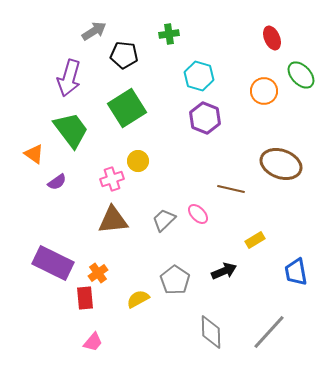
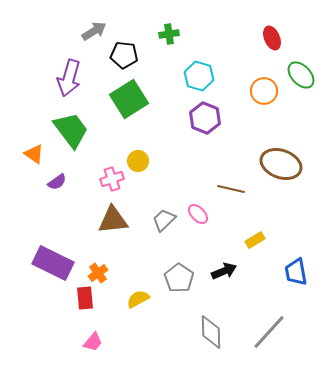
green square: moved 2 px right, 9 px up
gray pentagon: moved 4 px right, 2 px up
